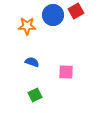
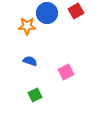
blue circle: moved 6 px left, 2 px up
blue semicircle: moved 2 px left, 1 px up
pink square: rotated 28 degrees counterclockwise
